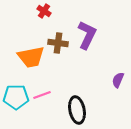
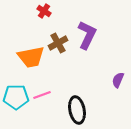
brown cross: rotated 36 degrees counterclockwise
